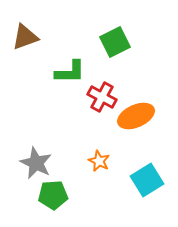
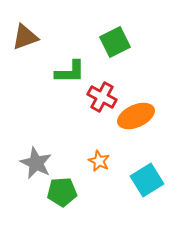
green pentagon: moved 9 px right, 3 px up
